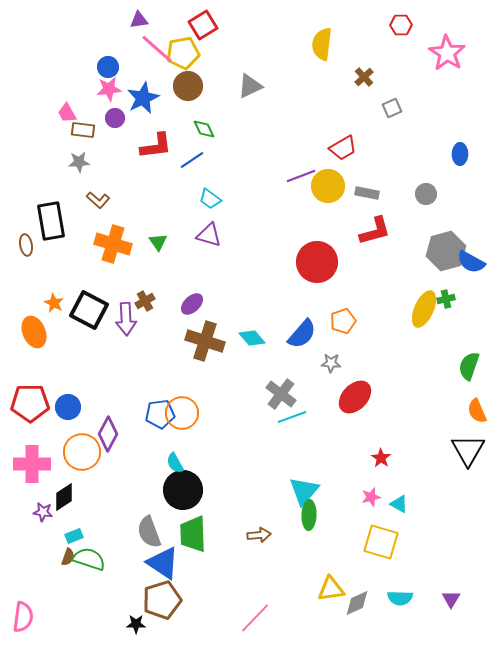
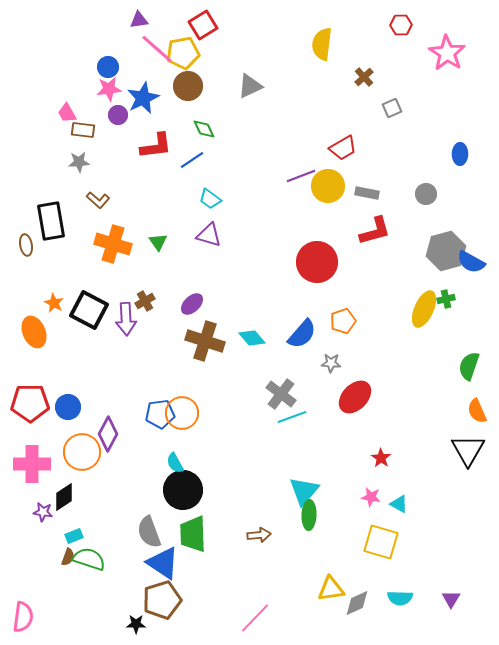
purple circle at (115, 118): moved 3 px right, 3 px up
pink star at (371, 497): rotated 24 degrees clockwise
